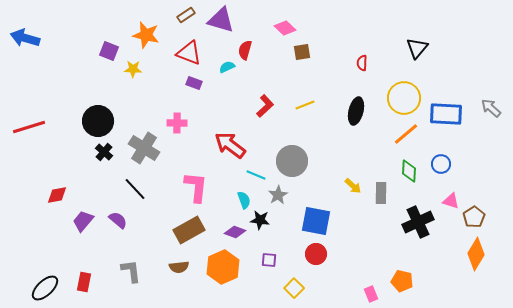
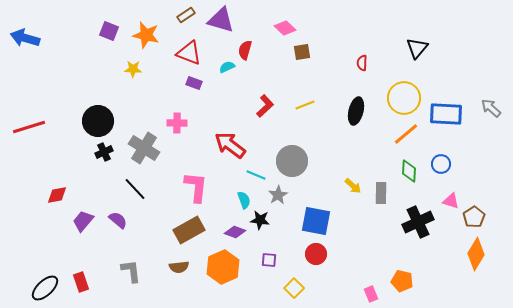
purple square at (109, 51): moved 20 px up
black cross at (104, 152): rotated 24 degrees clockwise
red rectangle at (84, 282): moved 3 px left; rotated 30 degrees counterclockwise
